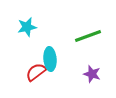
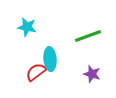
cyan star: rotated 24 degrees clockwise
